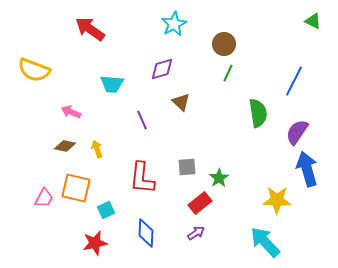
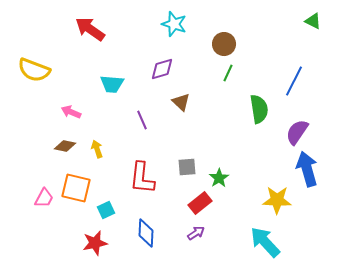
cyan star: rotated 25 degrees counterclockwise
green semicircle: moved 1 px right, 4 px up
